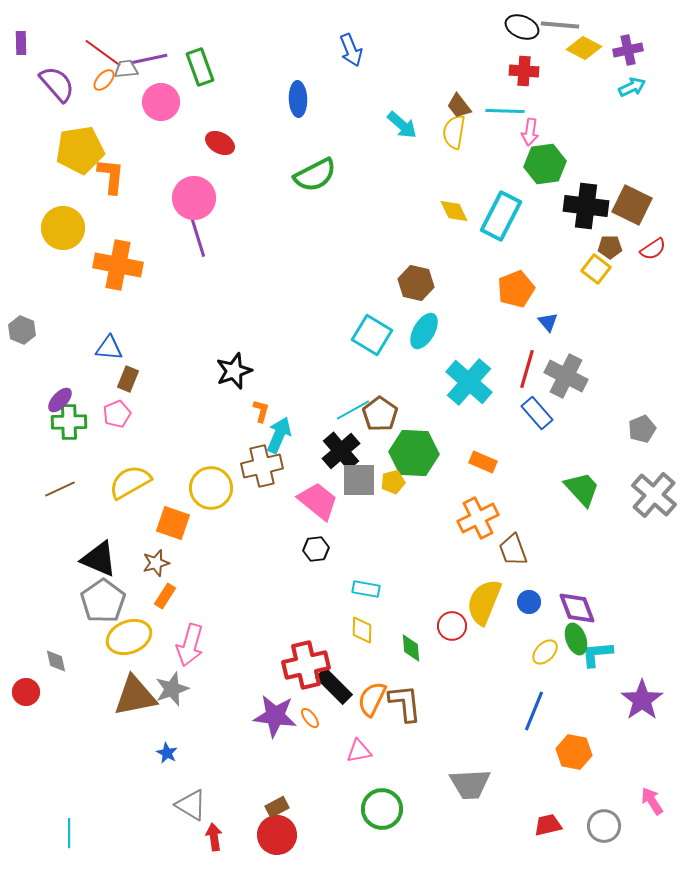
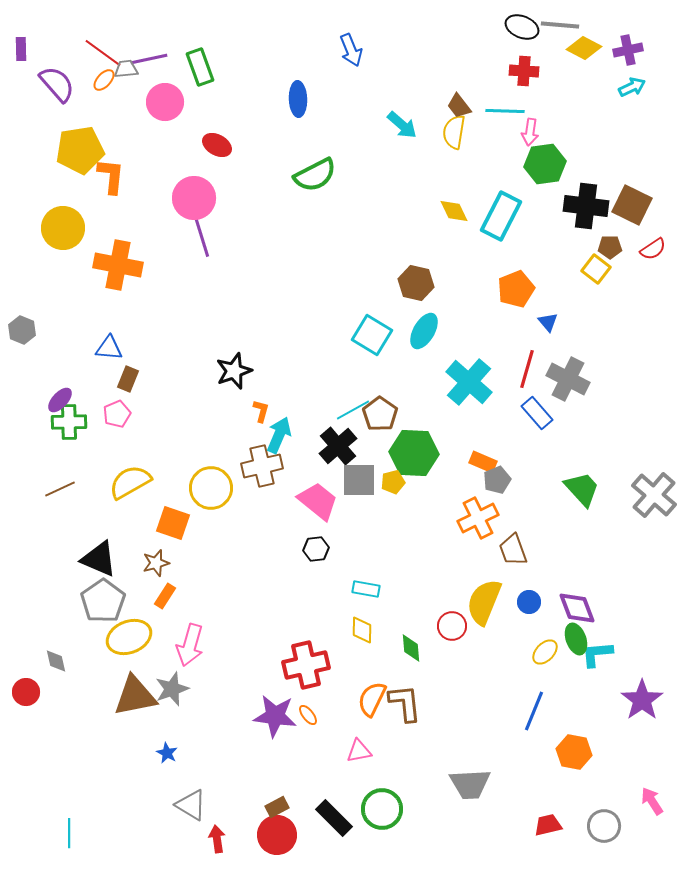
purple rectangle at (21, 43): moved 6 px down
pink circle at (161, 102): moved 4 px right
red ellipse at (220, 143): moved 3 px left, 2 px down
purple line at (198, 238): moved 4 px right
gray cross at (566, 376): moved 2 px right, 3 px down
gray pentagon at (642, 429): moved 145 px left, 51 px down
black cross at (341, 451): moved 3 px left, 5 px up
black rectangle at (334, 686): moved 132 px down
orange ellipse at (310, 718): moved 2 px left, 3 px up
red arrow at (214, 837): moved 3 px right, 2 px down
